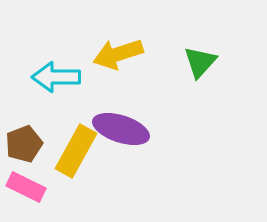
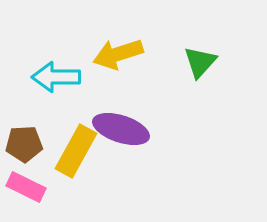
brown pentagon: rotated 18 degrees clockwise
